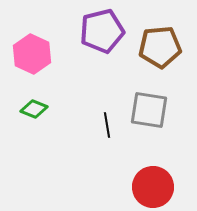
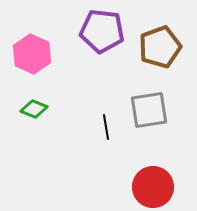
purple pentagon: rotated 21 degrees clockwise
brown pentagon: rotated 15 degrees counterclockwise
gray square: rotated 18 degrees counterclockwise
black line: moved 1 px left, 2 px down
